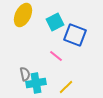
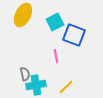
blue square: moved 1 px left
pink line: rotated 40 degrees clockwise
cyan cross: moved 2 px down
